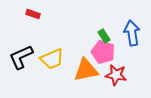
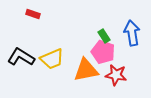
black L-shape: rotated 56 degrees clockwise
